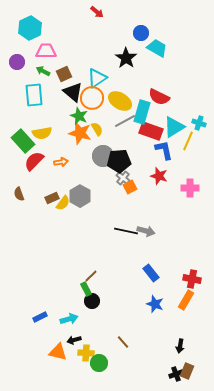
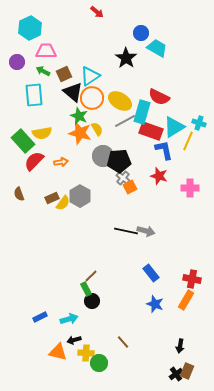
cyan triangle at (97, 78): moved 7 px left, 2 px up
black cross at (176, 374): rotated 16 degrees counterclockwise
